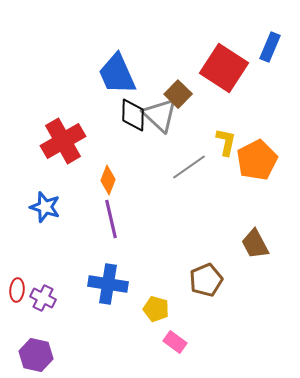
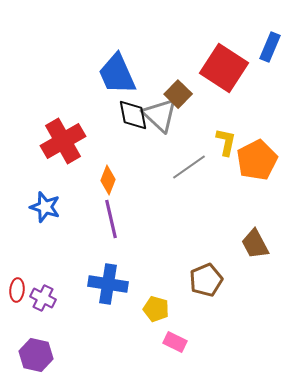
black diamond: rotated 12 degrees counterclockwise
pink rectangle: rotated 10 degrees counterclockwise
